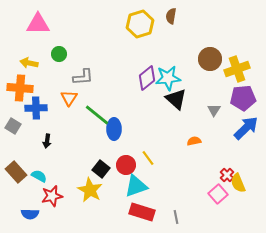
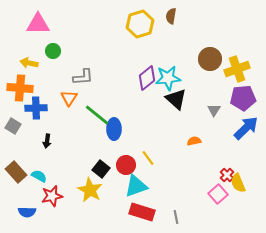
green circle: moved 6 px left, 3 px up
blue semicircle: moved 3 px left, 2 px up
